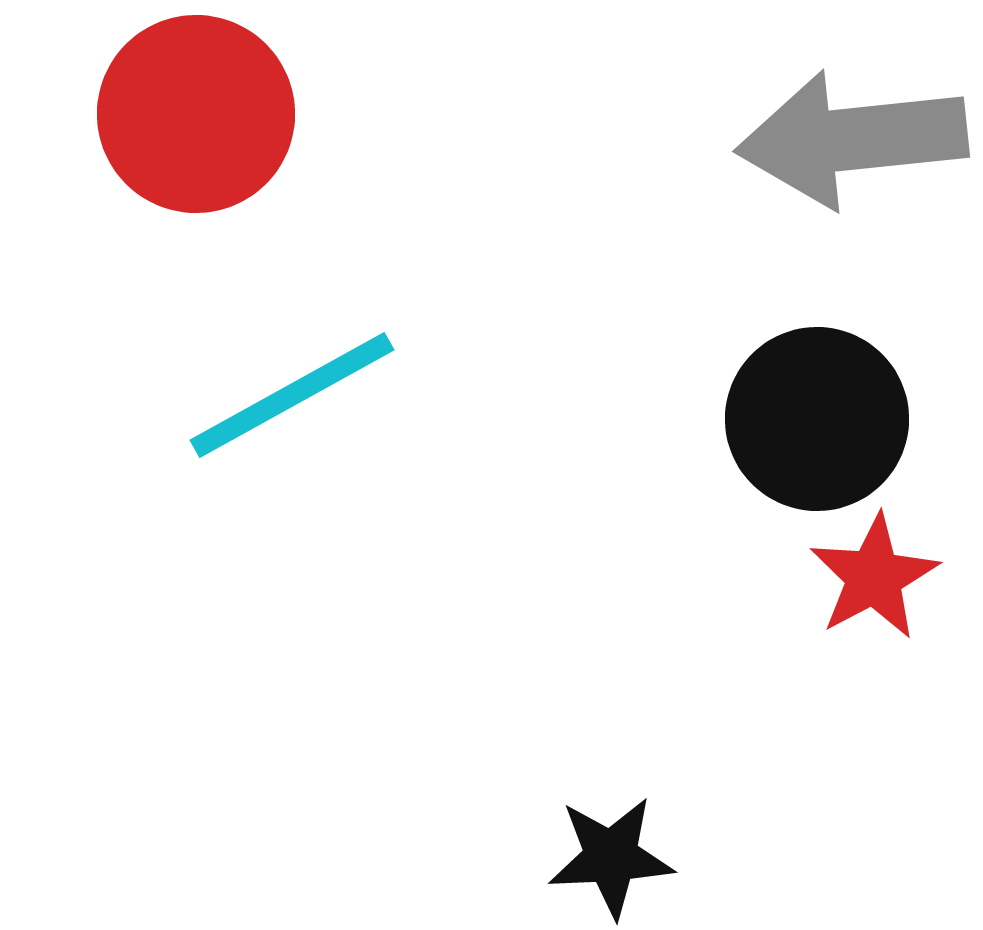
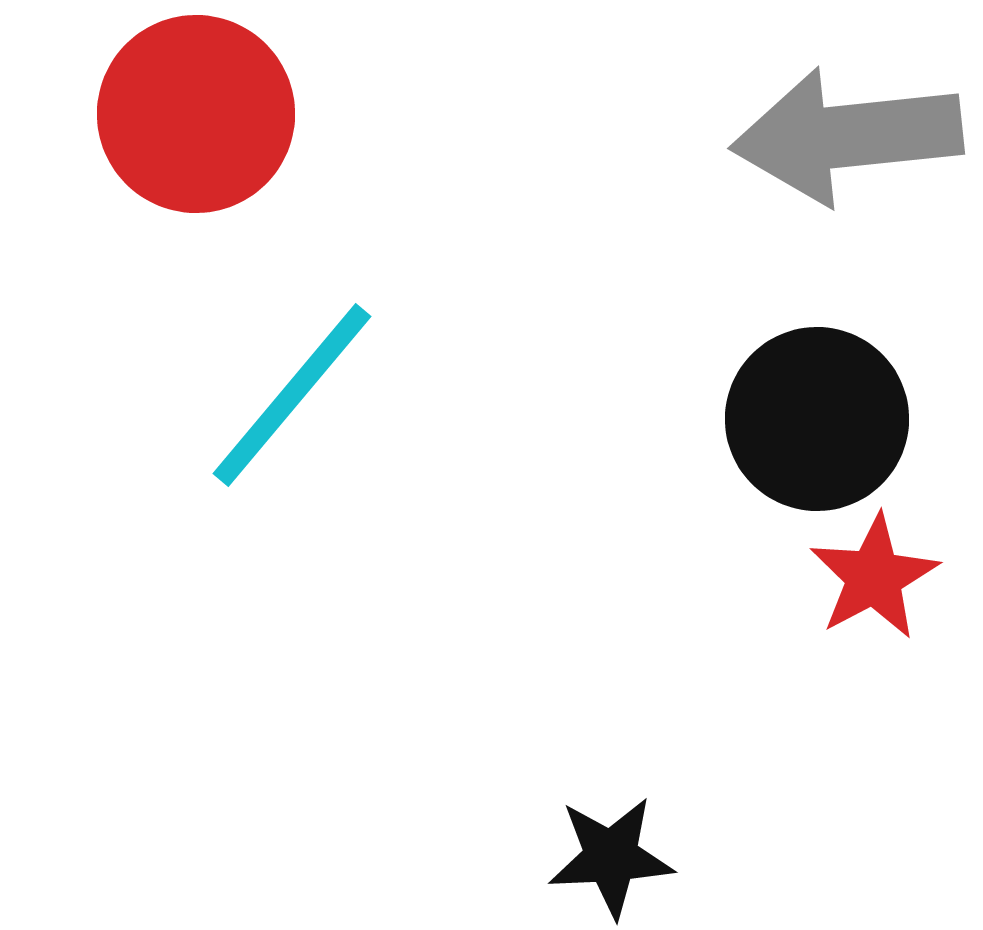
gray arrow: moved 5 px left, 3 px up
cyan line: rotated 21 degrees counterclockwise
